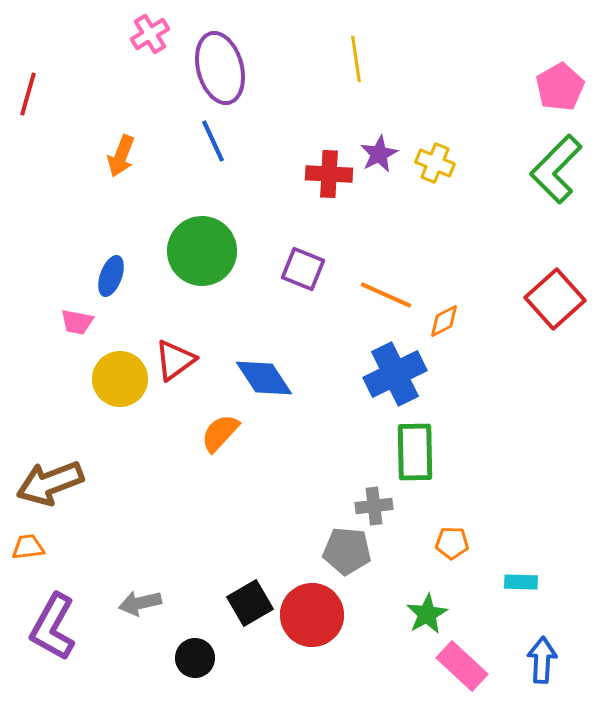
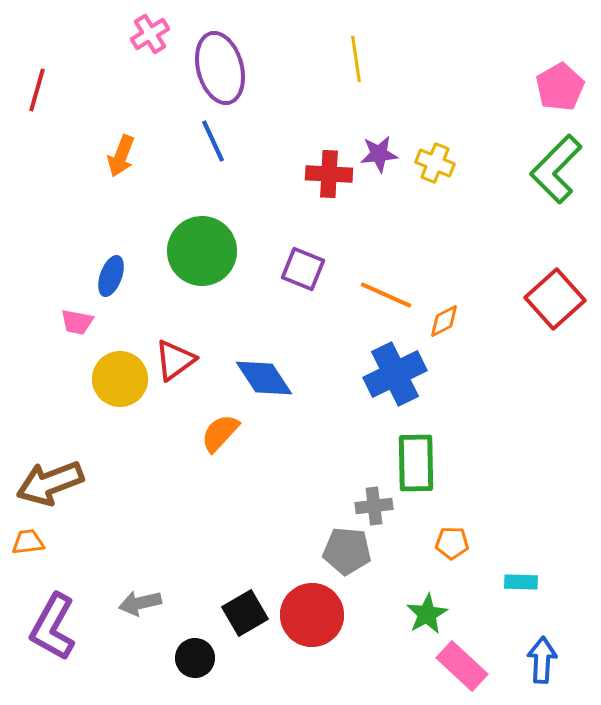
red line: moved 9 px right, 4 px up
purple star: rotated 21 degrees clockwise
green rectangle: moved 1 px right, 11 px down
orange trapezoid: moved 5 px up
black square: moved 5 px left, 10 px down
